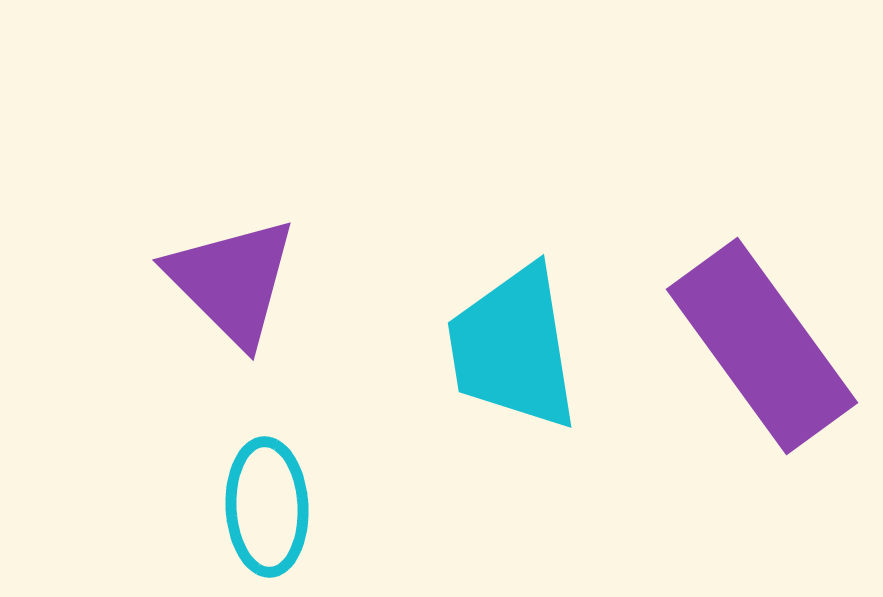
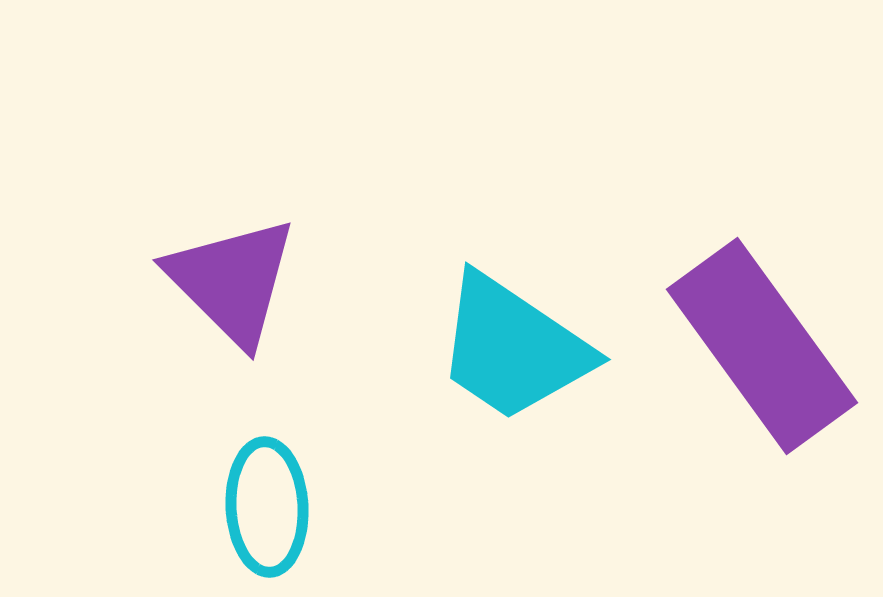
cyan trapezoid: rotated 47 degrees counterclockwise
